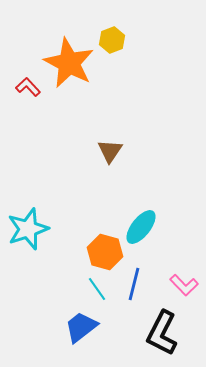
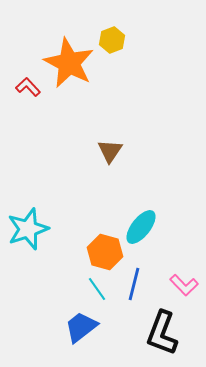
black L-shape: rotated 6 degrees counterclockwise
